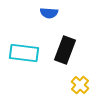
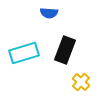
cyan rectangle: rotated 24 degrees counterclockwise
yellow cross: moved 1 px right, 3 px up
